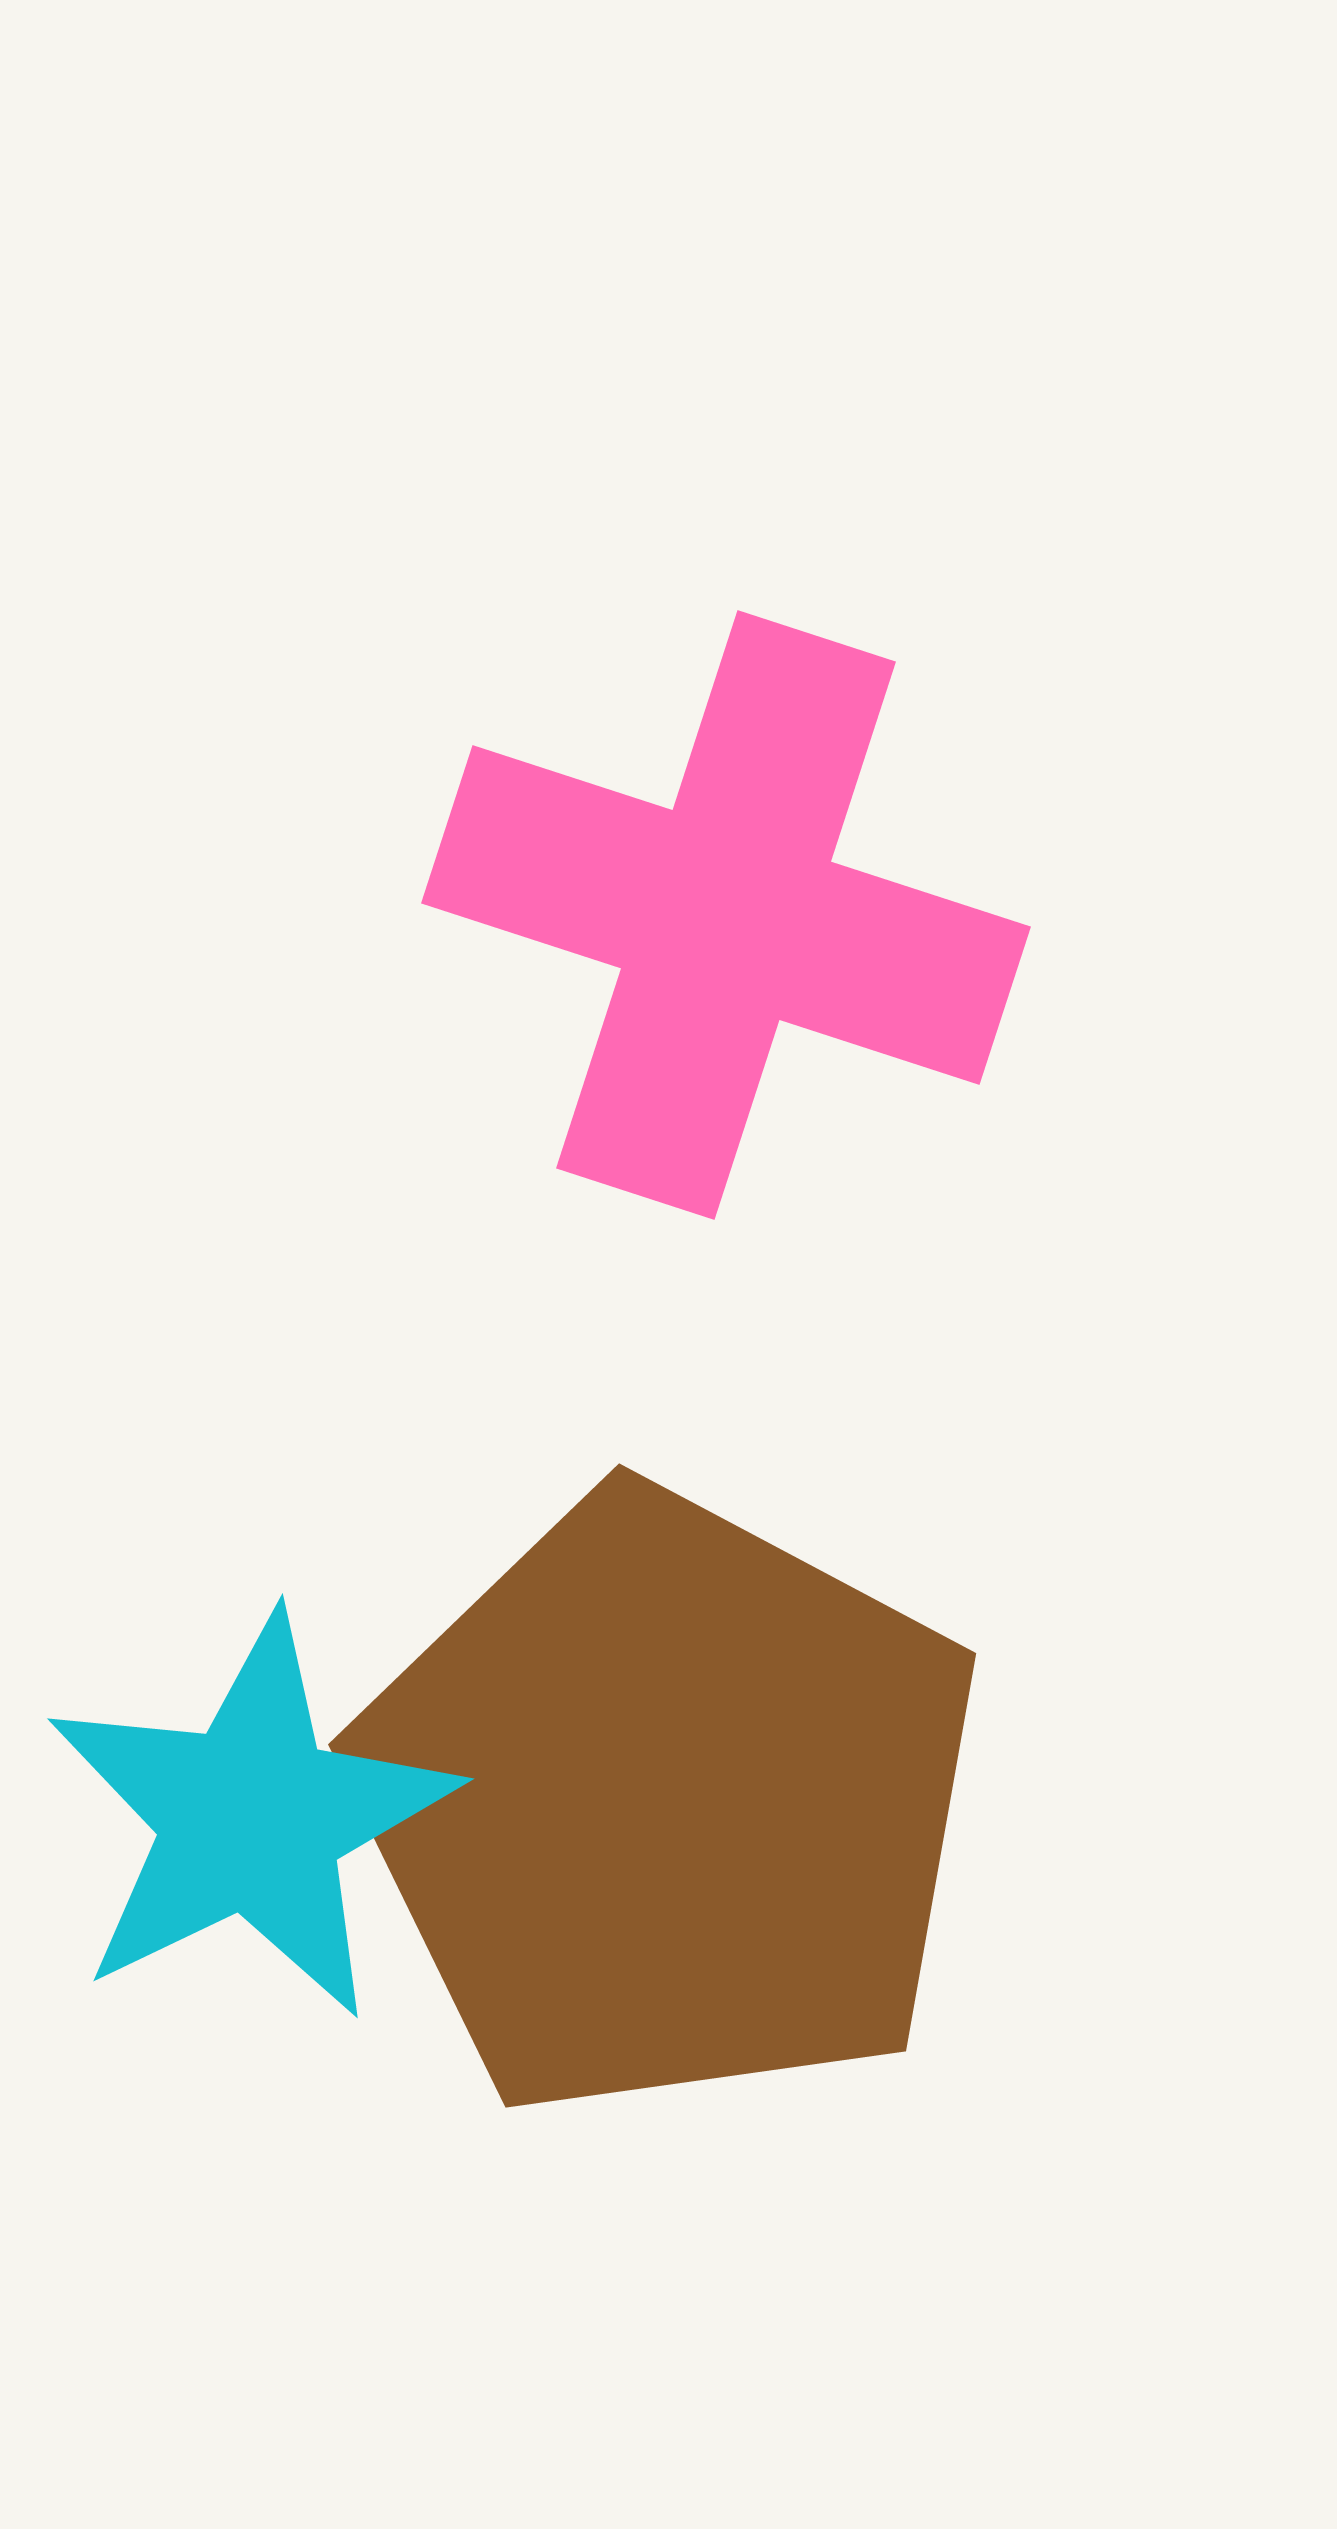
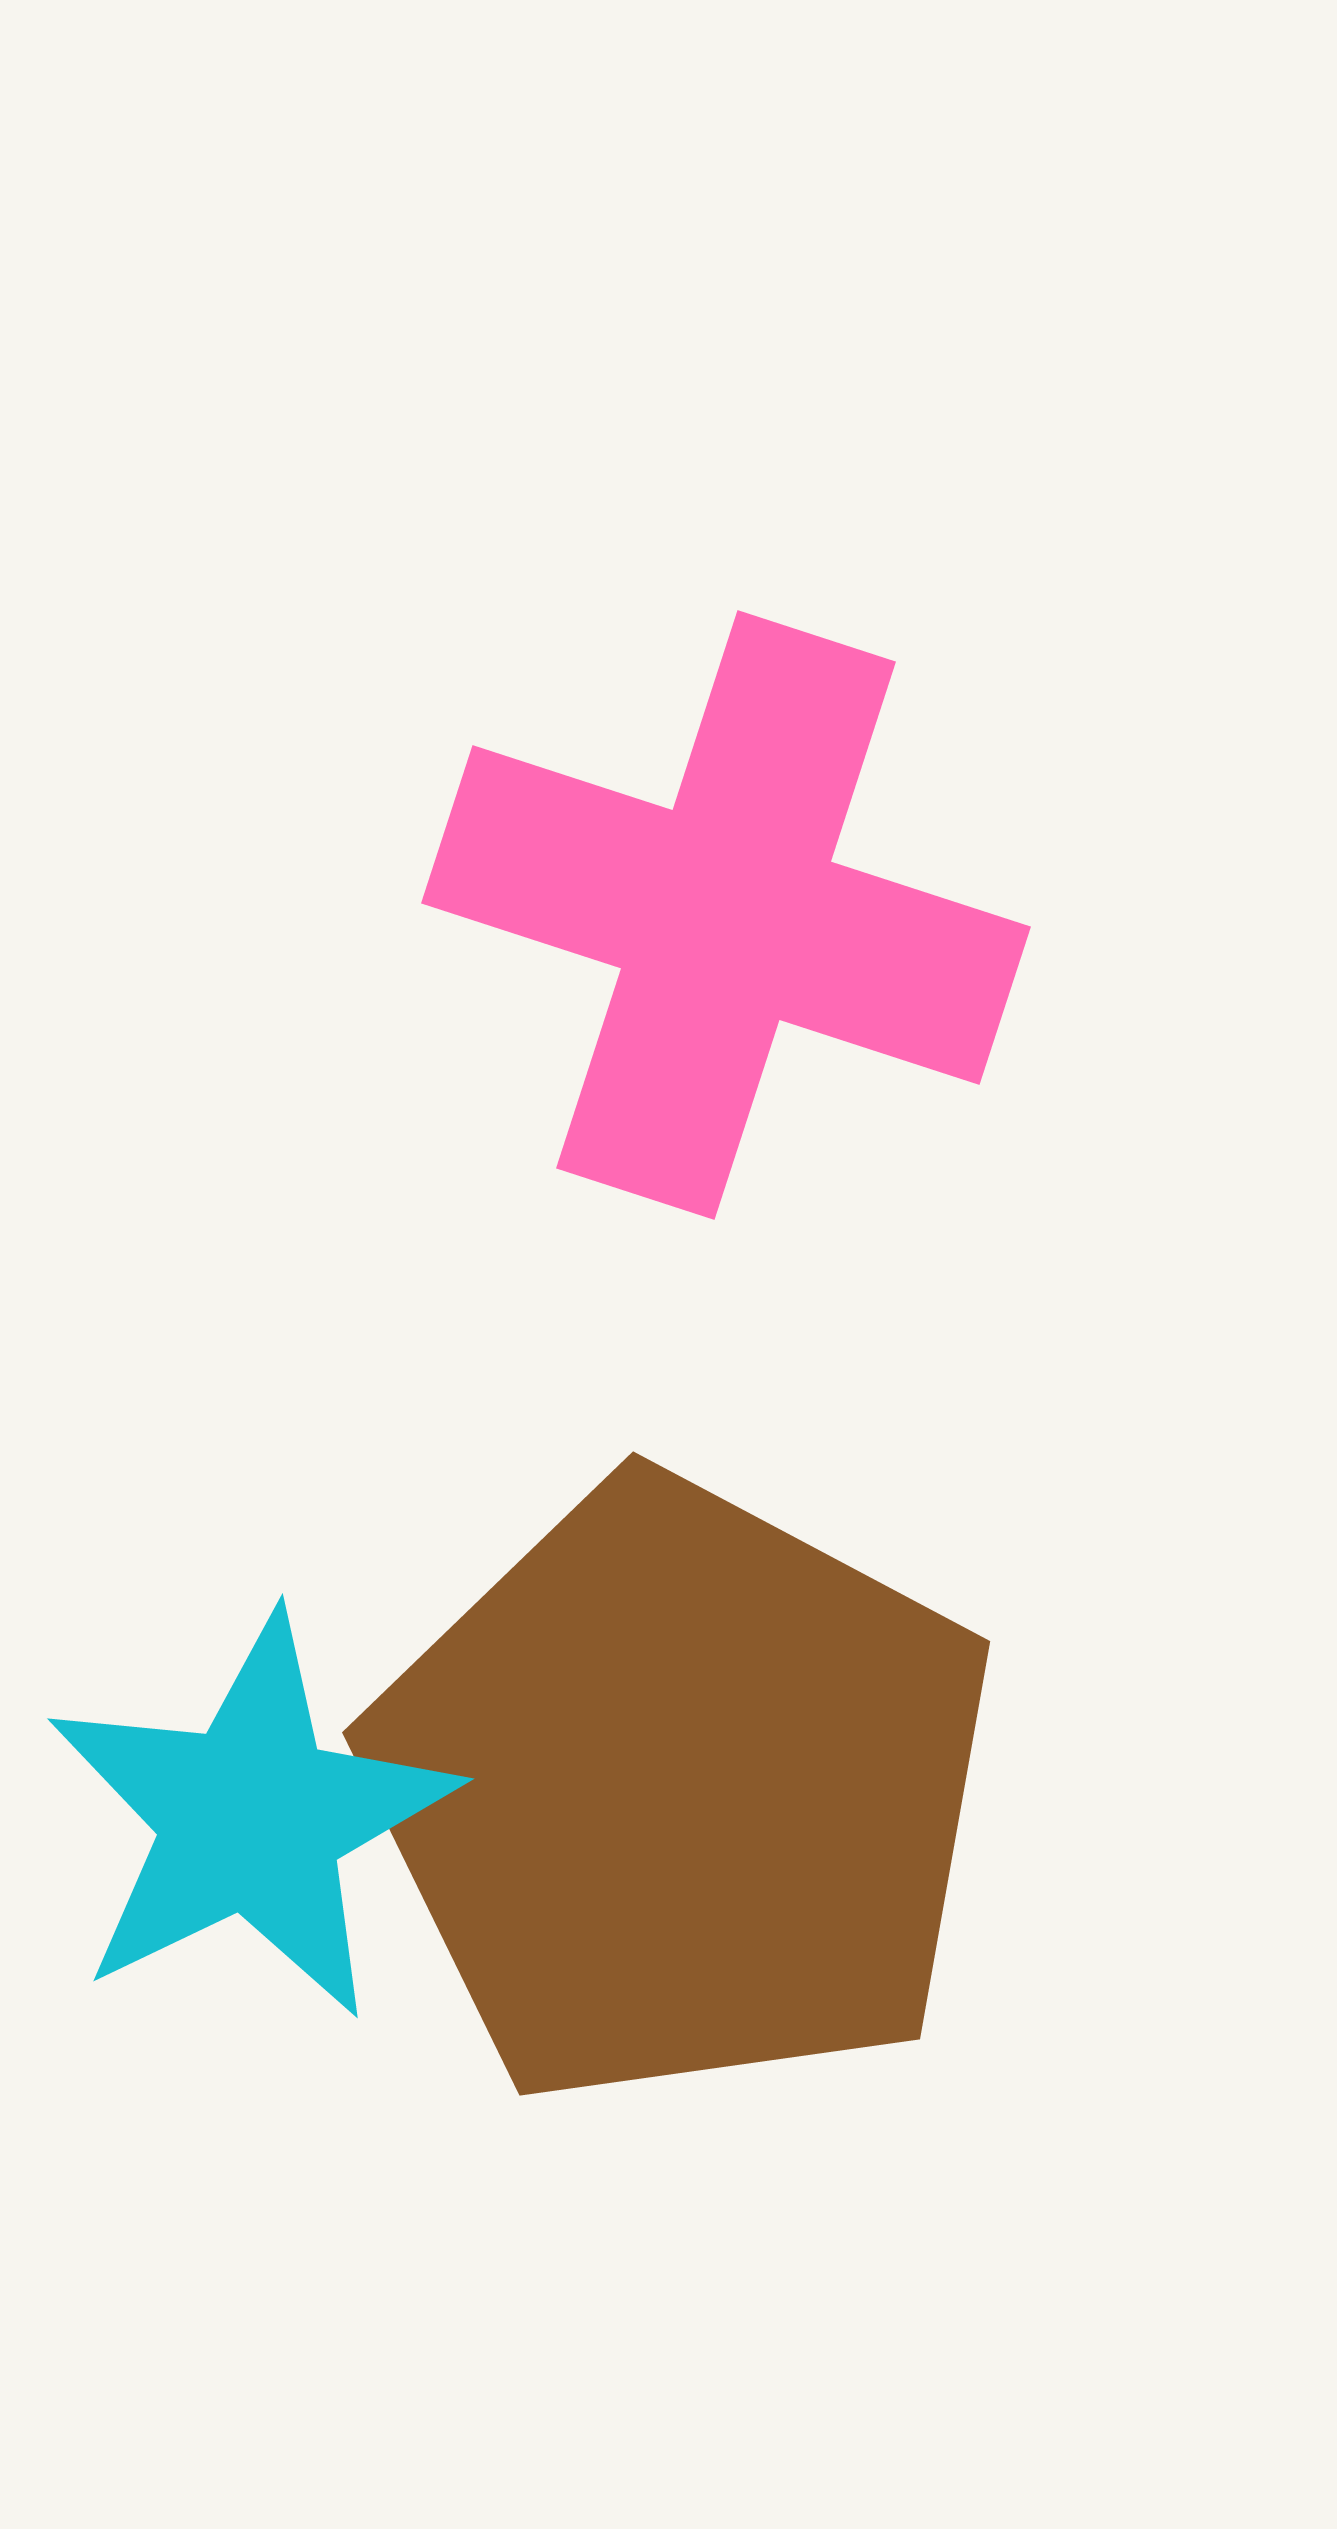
brown pentagon: moved 14 px right, 12 px up
